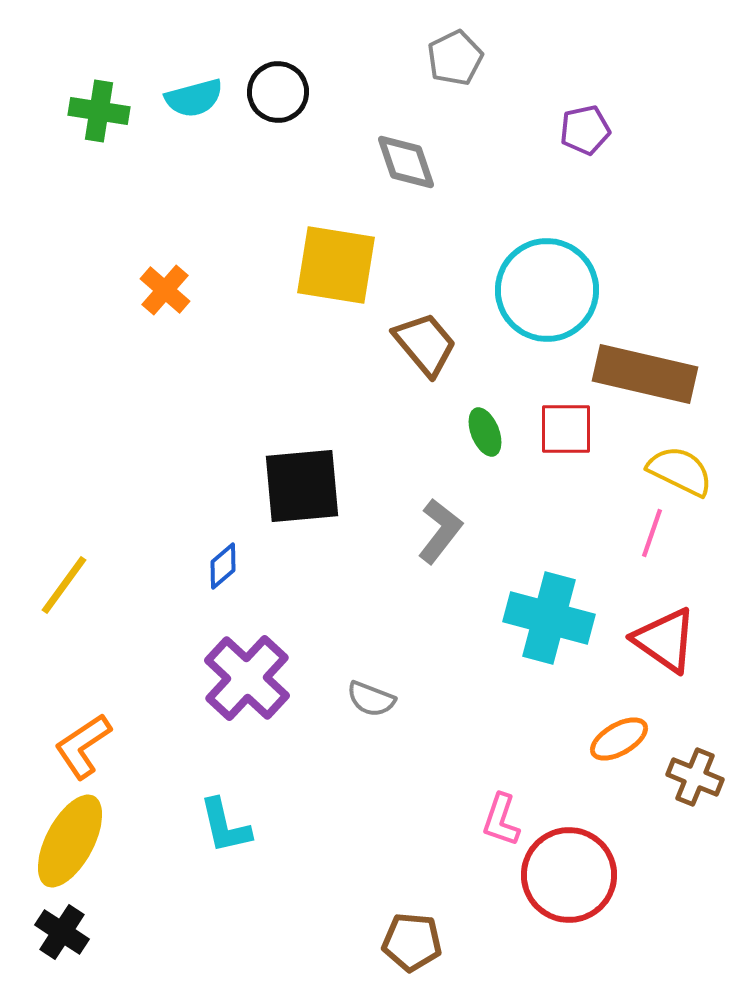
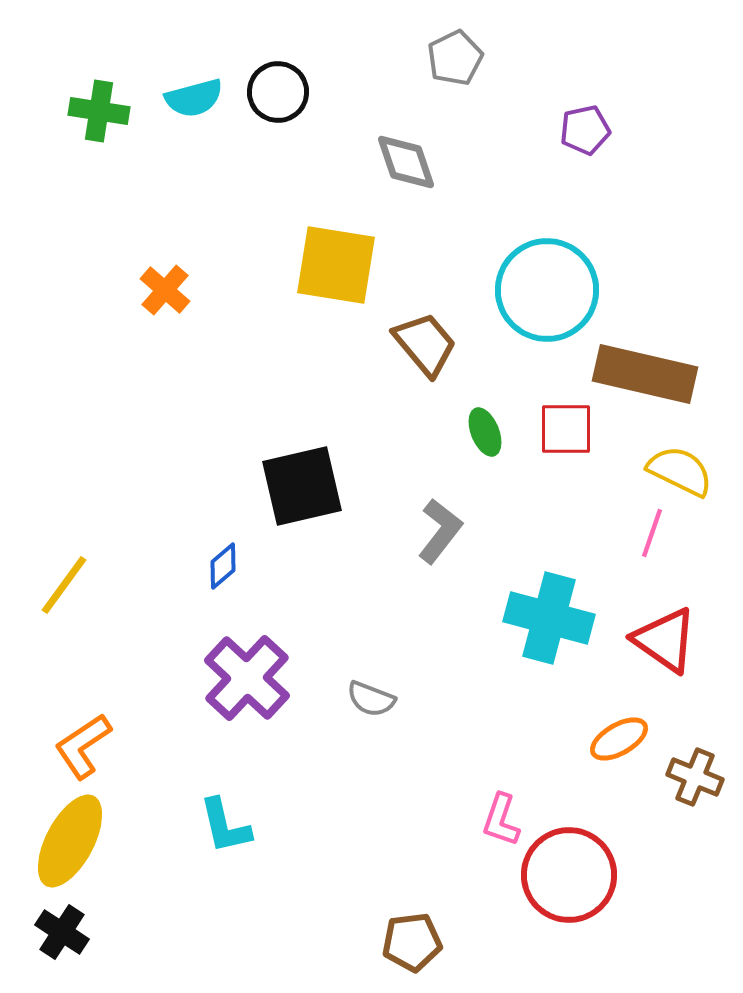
black square: rotated 8 degrees counterclockwise
brown pentagon: rotated 12 degrees counterclockwise
